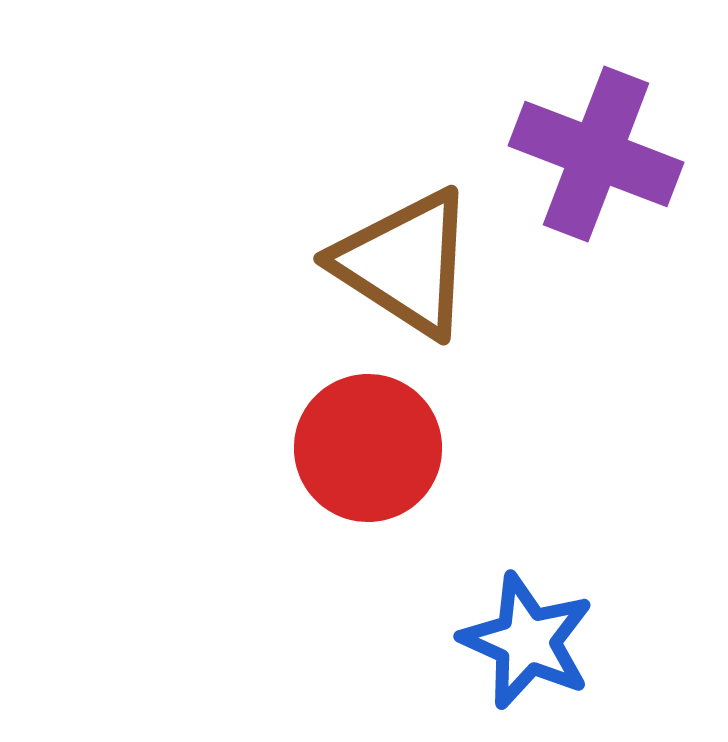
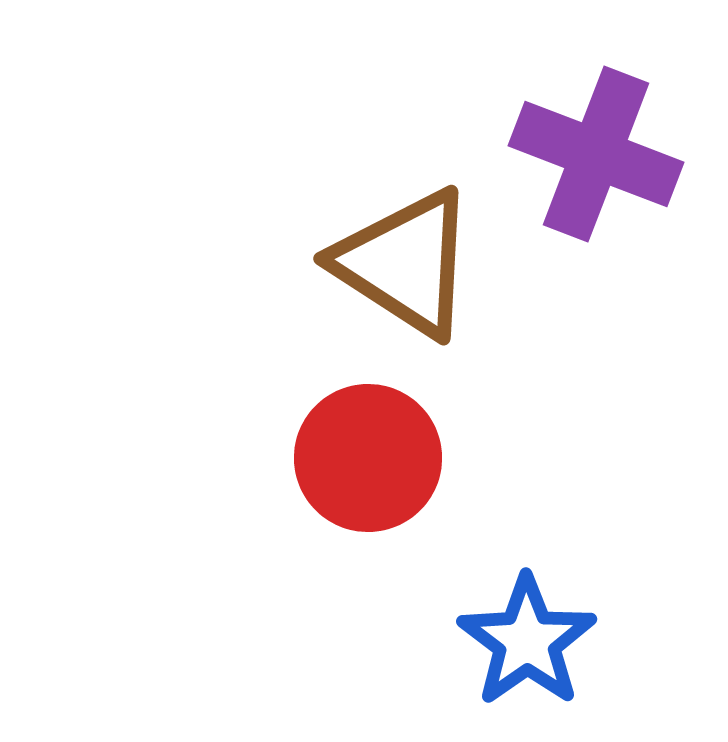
red circle: moved 10 px down
blue star: rotated 13 degrees clockwise
